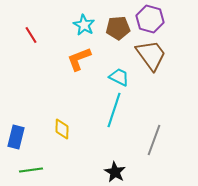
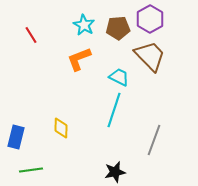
purple hexagon: rotated 16 degrees clockwise
brown trapezoid: moved 1 px left, 1 px down; rotated 8 degrees counterclockwise
yellow diamond: moved 1 px left, 1 px up
black star: rotated 30 degrees clockwise
